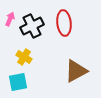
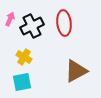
cyan square: moved 4 px right
